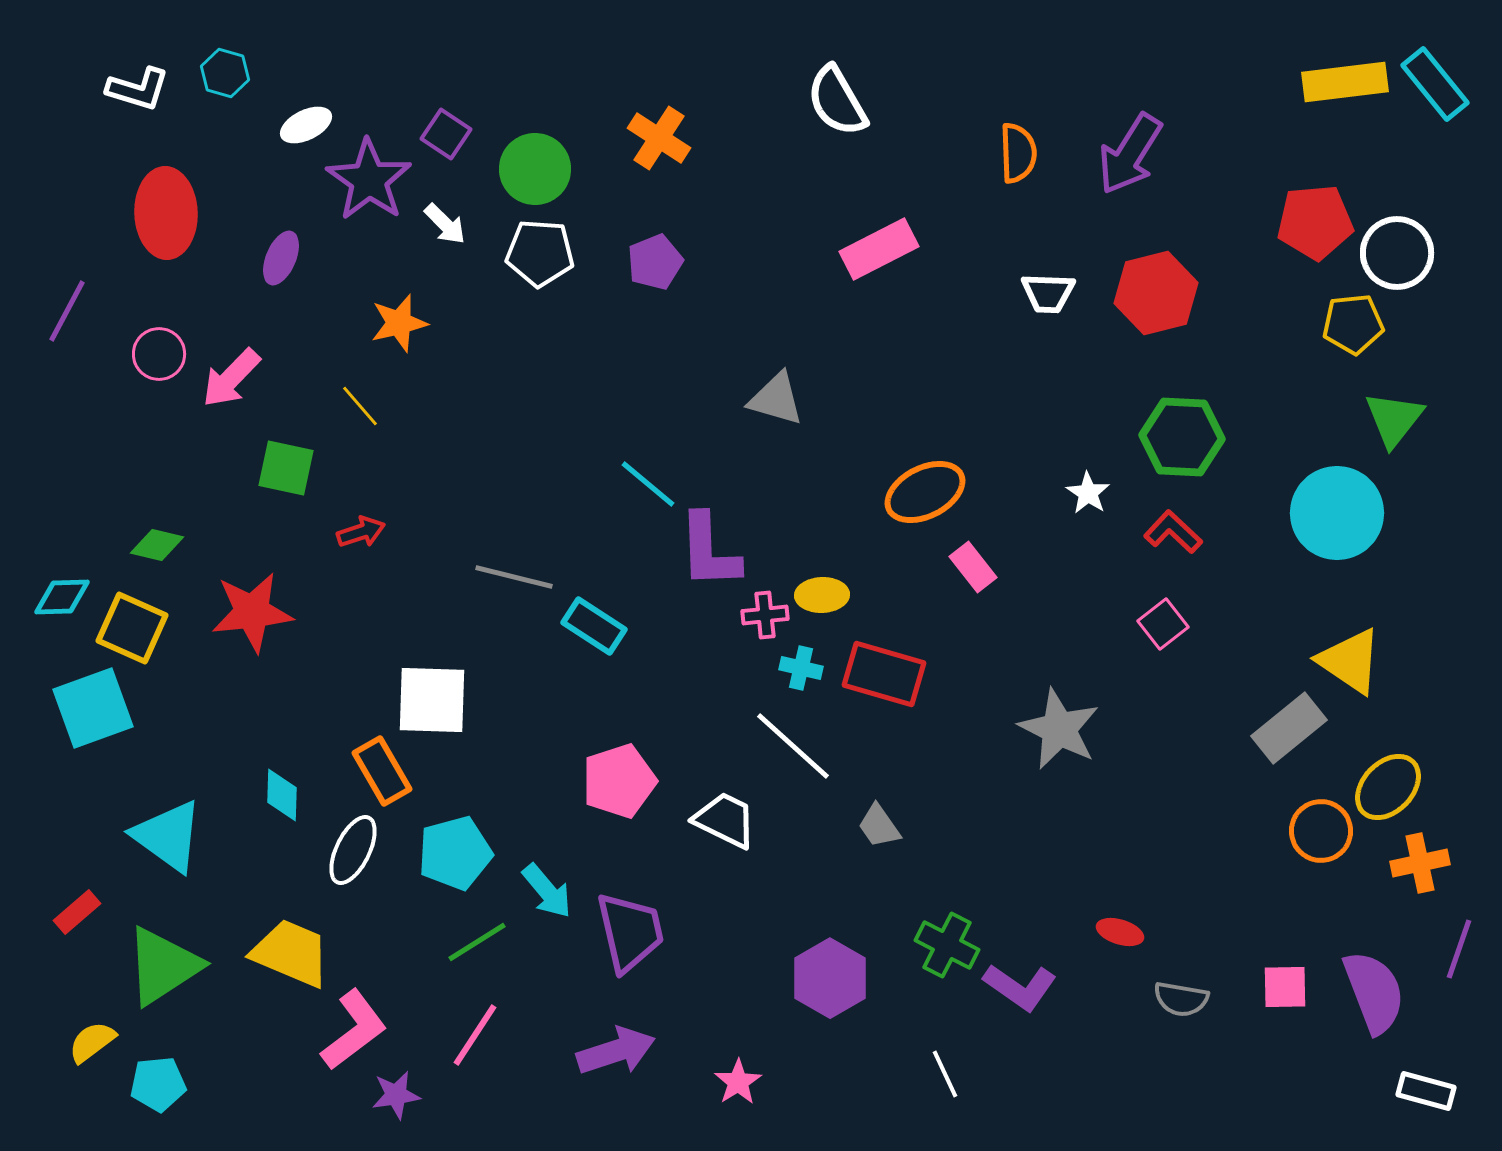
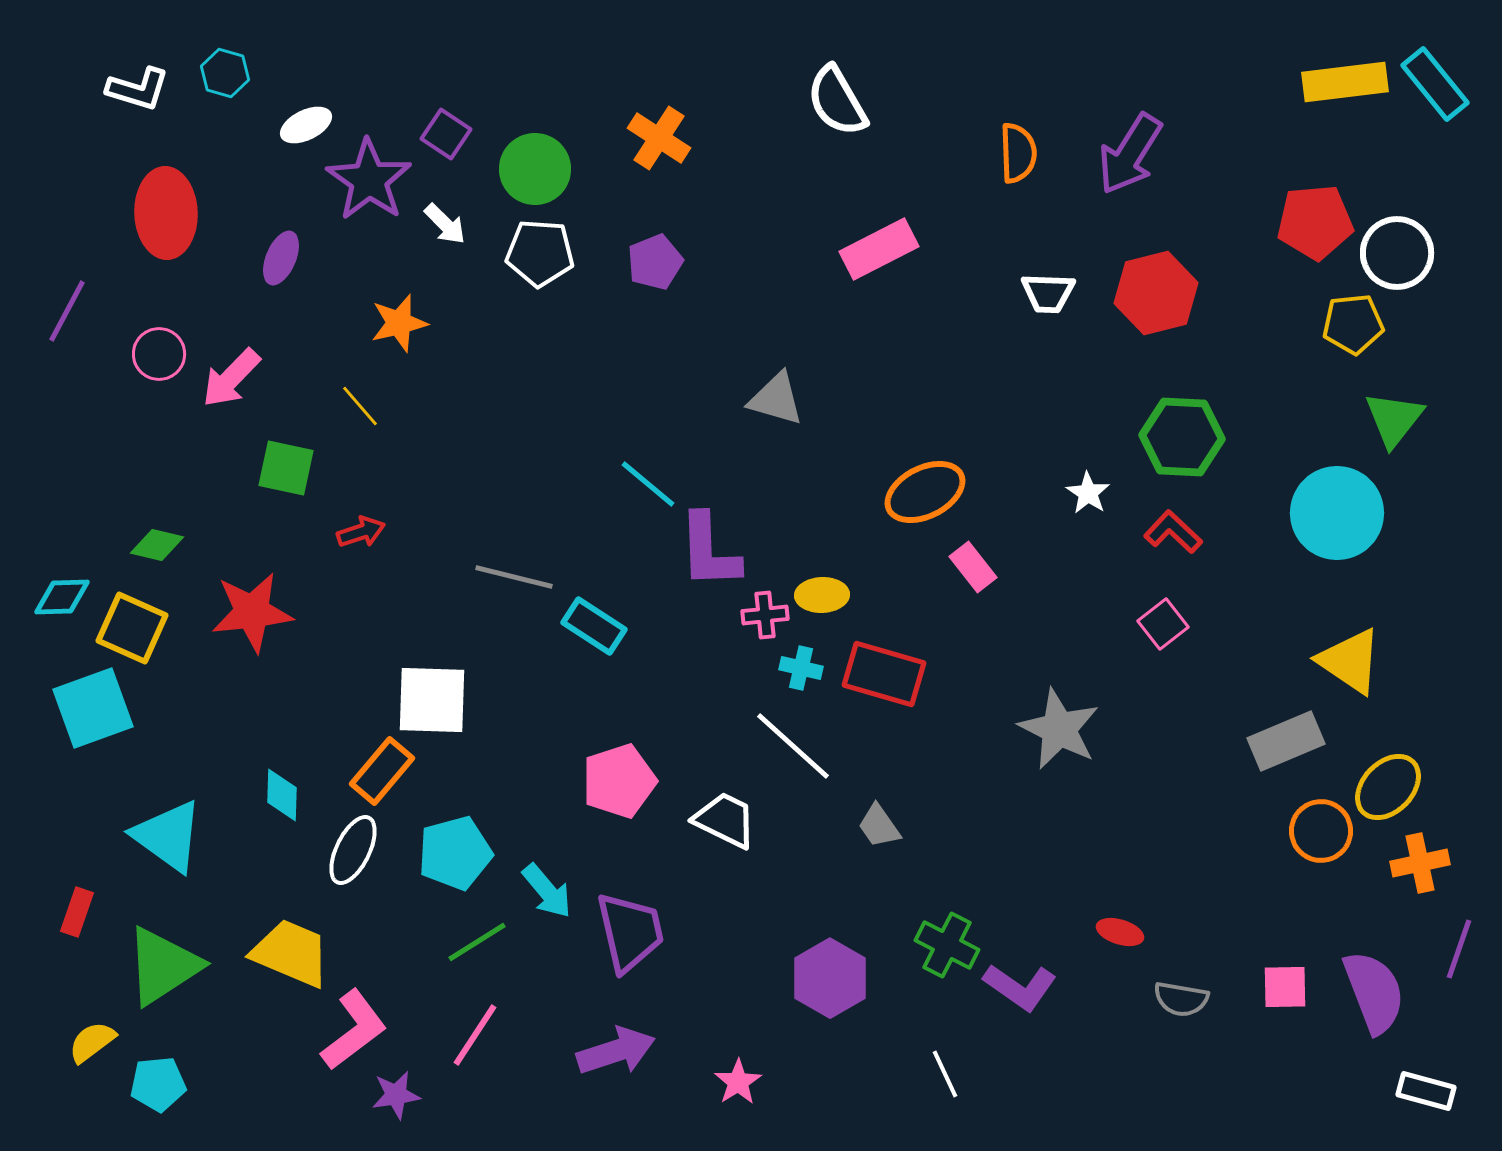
gray rectangle at (1289, 728): moved 3 px left, 13 px down; rotated 16 degrees clockwise
orange rectangle at (382, 771): rotated 70 degrees clockwise
red rectangle at (77, 912): rotated 30 degrees counterclockwise
